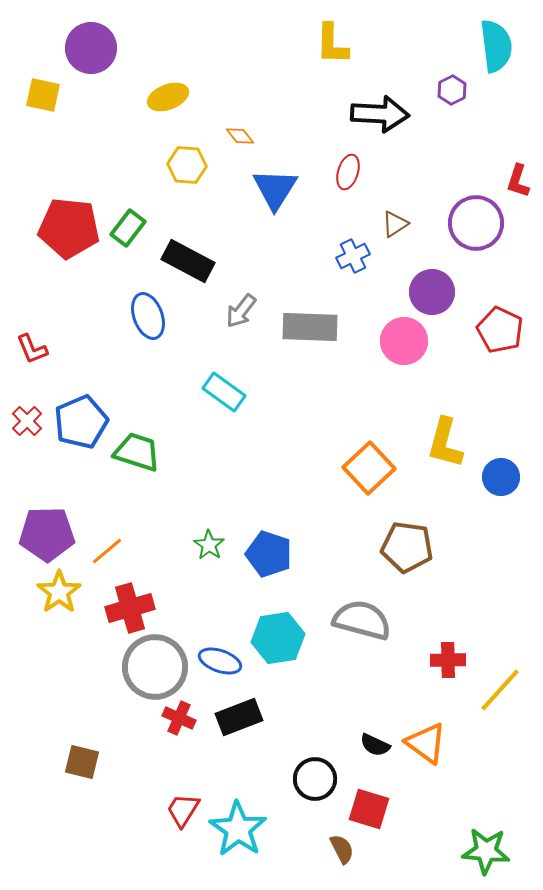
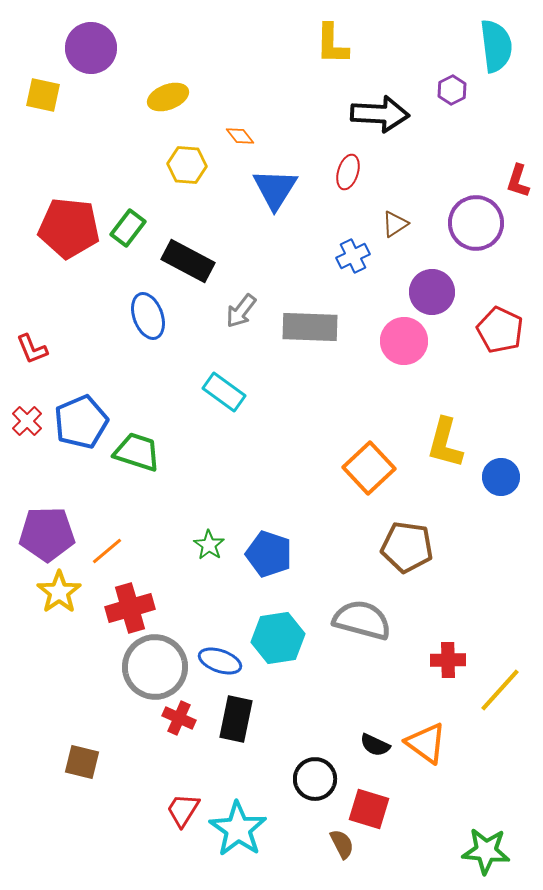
black rectangle at (239, 717): moved 3 px left, 2 px down; rotated 57 degrees counterclockwise
brown semicircle at (342, 849): moved 5 px up
